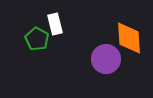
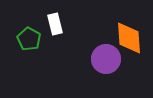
green pentagon: moved 8 px left
